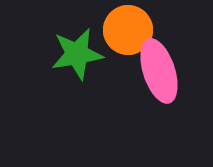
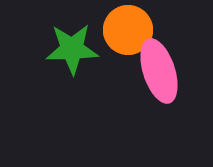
green star: moved 5 px left, 5 px up; rotated 8 degrees clockwise
